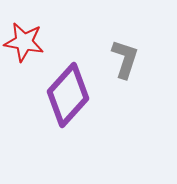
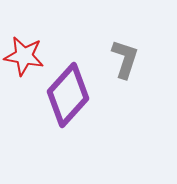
red star: moved 14 px down
